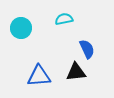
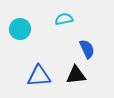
cyan circle: moved 1 px left, 1 px down
black triangle: moved 3 px down
